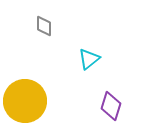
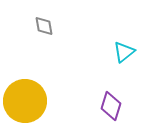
gray diamond: rotated 10 degrees counterclockwise
cyan triangle: moved 35 px right, 7 px up
